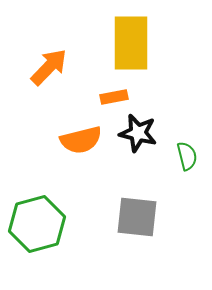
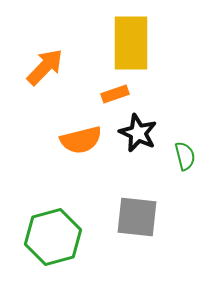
orange arrow: moved 4 px left
orange rectangle: moved 1 px right, 3 px up; rotated 8 degrees counterclockwise
black star: rotated 12 degrees clockwise
green semicircle: moved 2 px left
green hexagon: moved 16 px right, 13 px down
